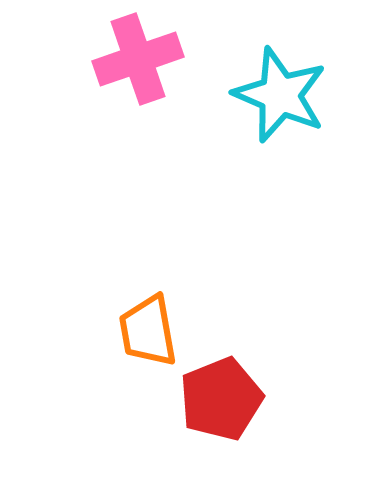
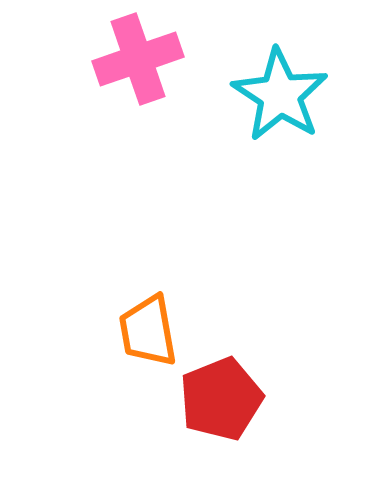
cyan star: rotated 10 degrees clockwise
